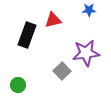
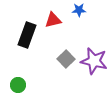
blue star: moved 10 px left
purple star: moved 8 px right, 8 px down; rotated 20 degrees clockwise
gray square: moved 4 px right, 12 px up
